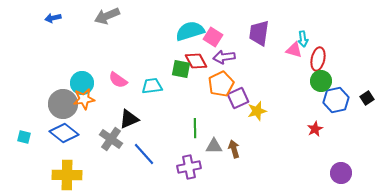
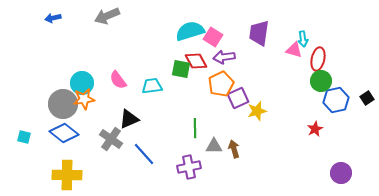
pink semicircle: rotated 18 degrees clockwise
